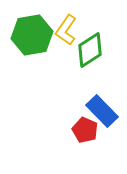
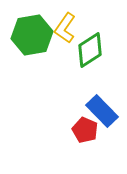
yellow L-shape: moved 1 px left, 2 px up
